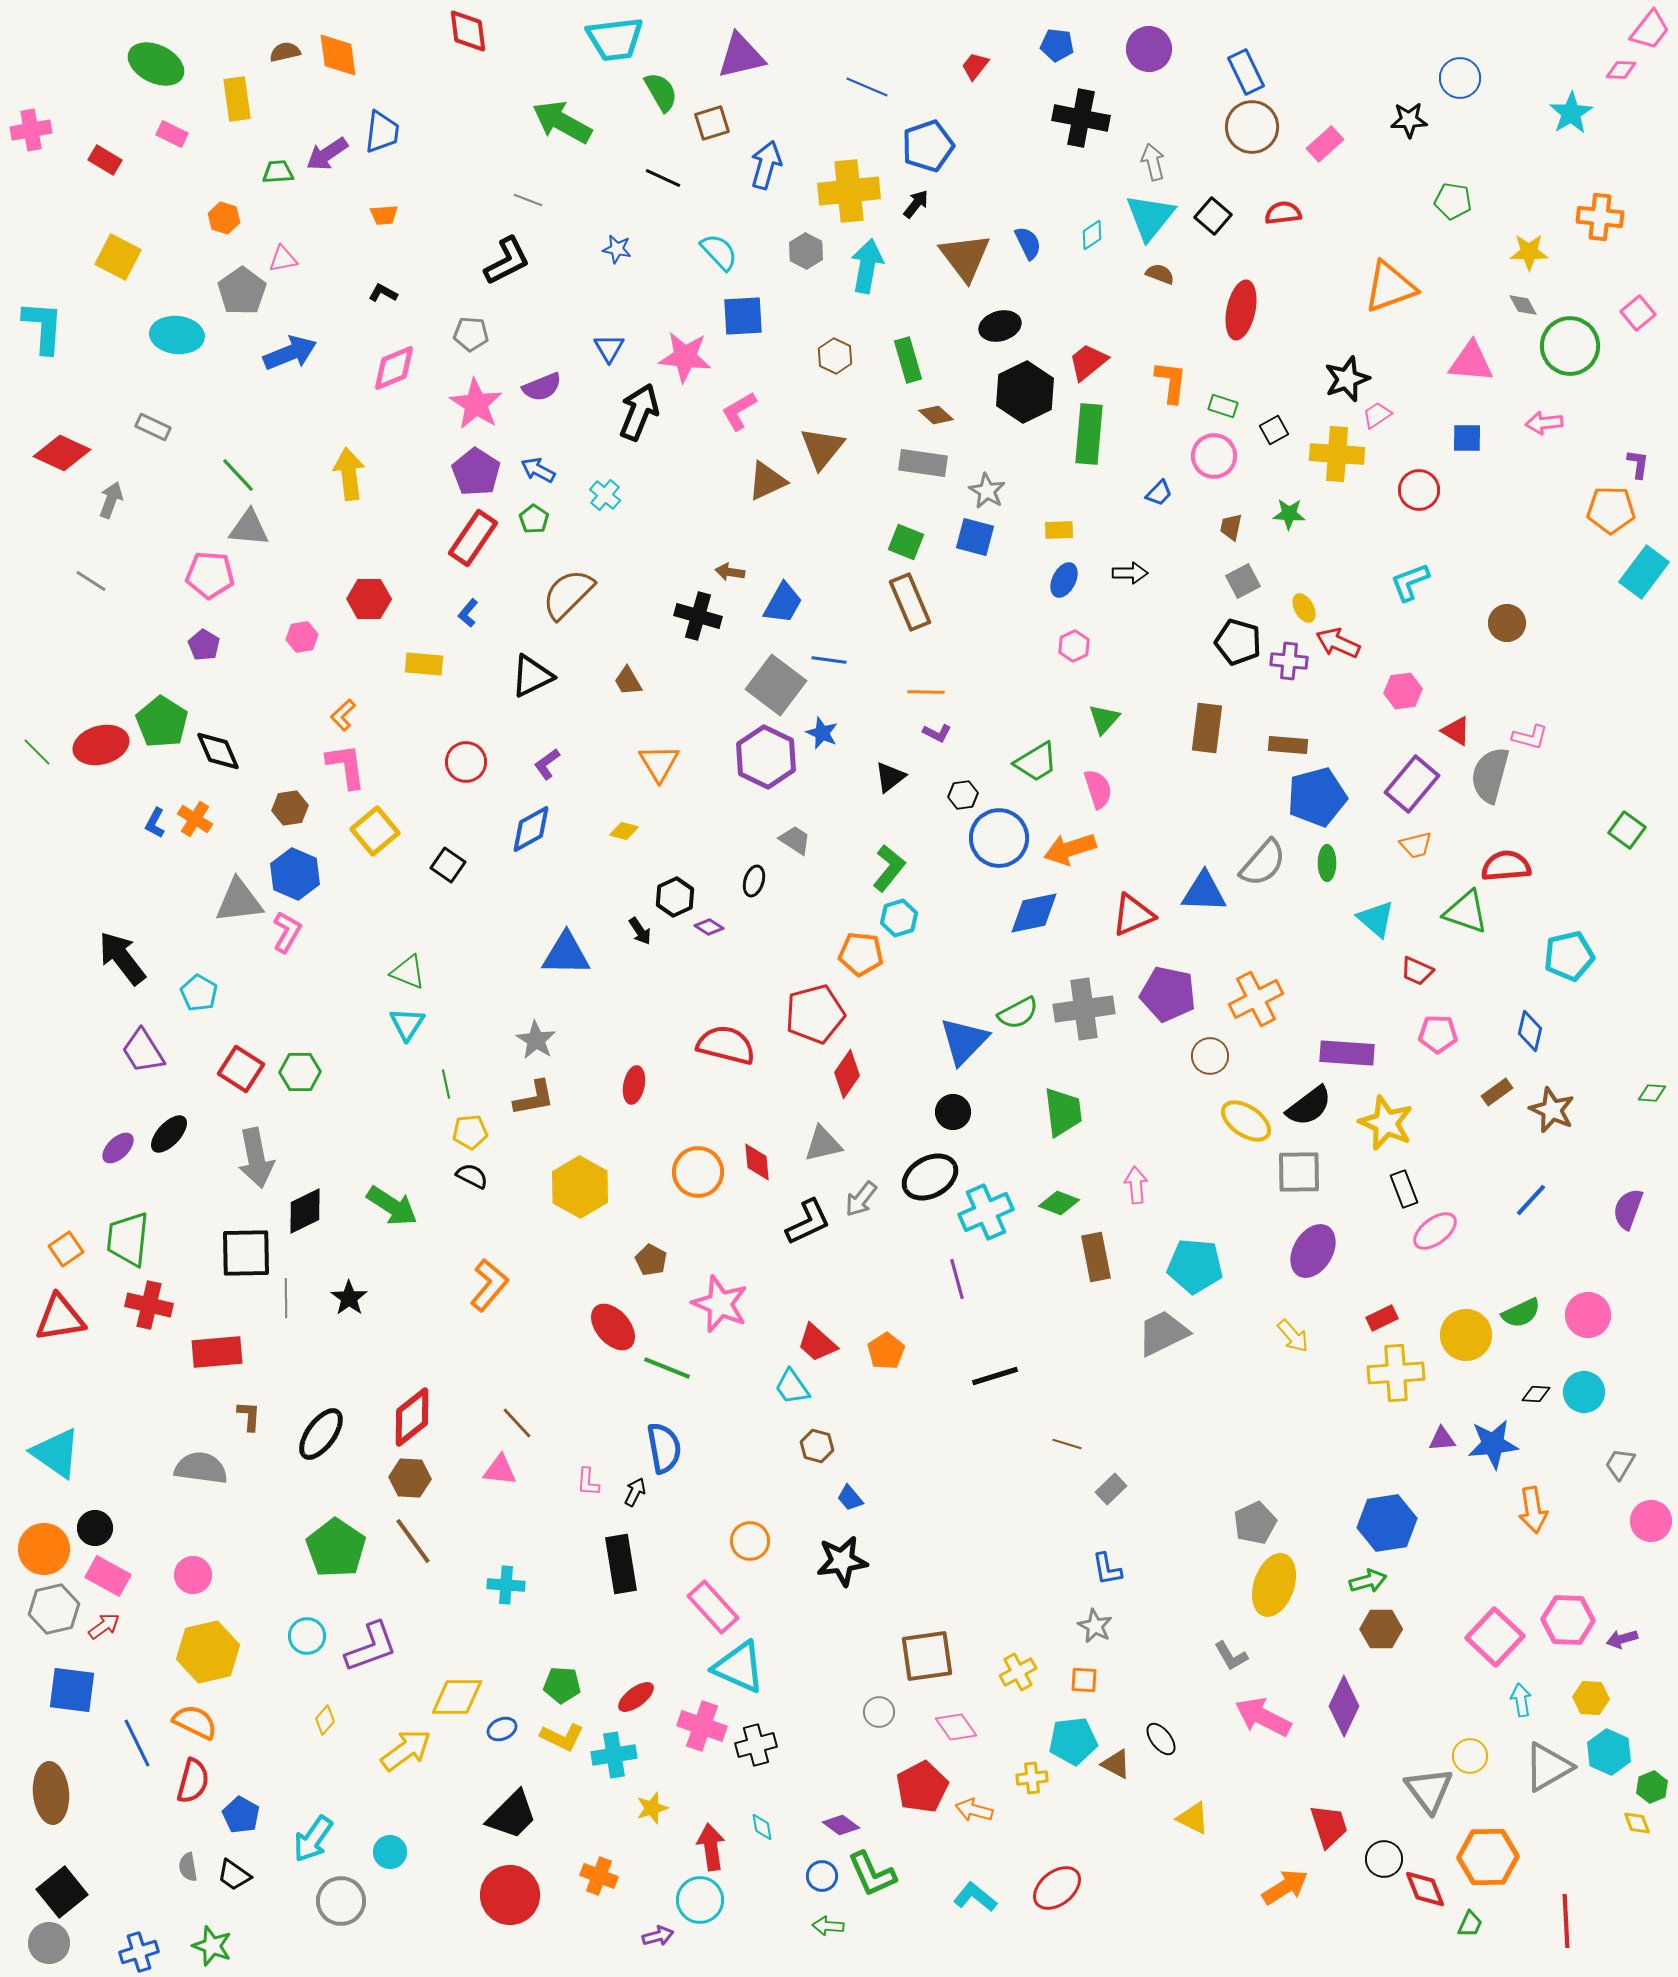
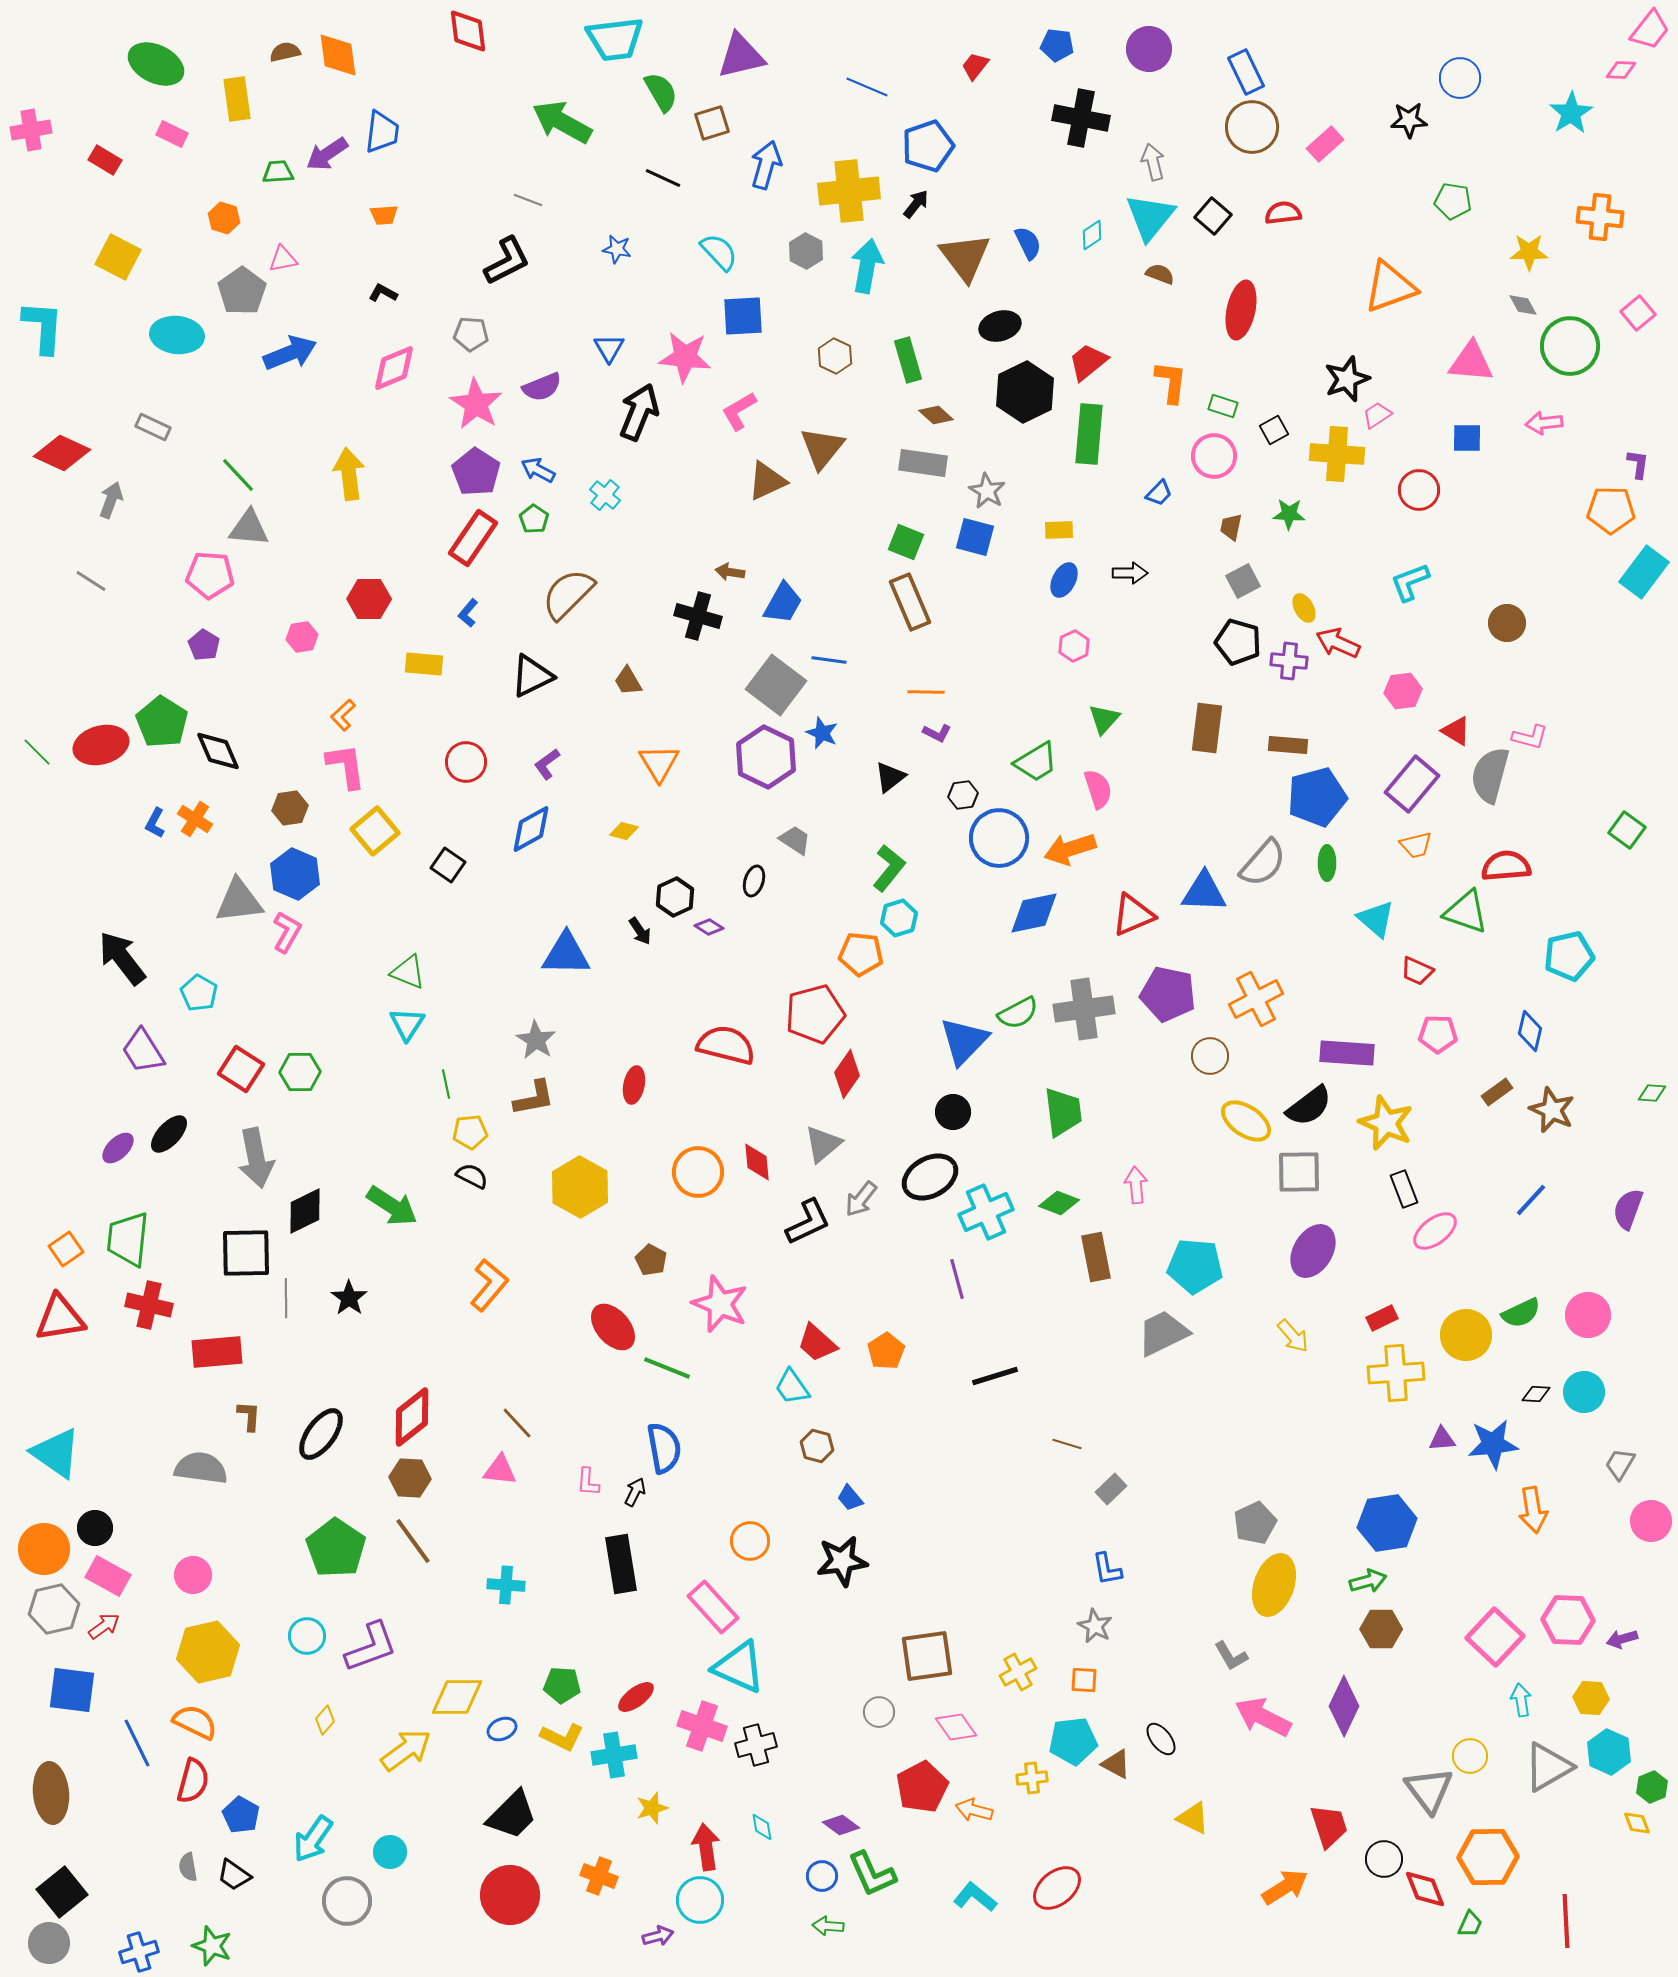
gray triangle at (823, 1144): rotated 27 degrees counterclockwise
red arrow at (711, 1847): moved 5 px left
gray circle at (341, 1901): moved 6 px right
